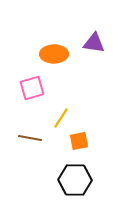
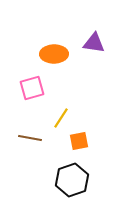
black hexagon: moved 3 px left; rotated 20 degrees counterclockwise
